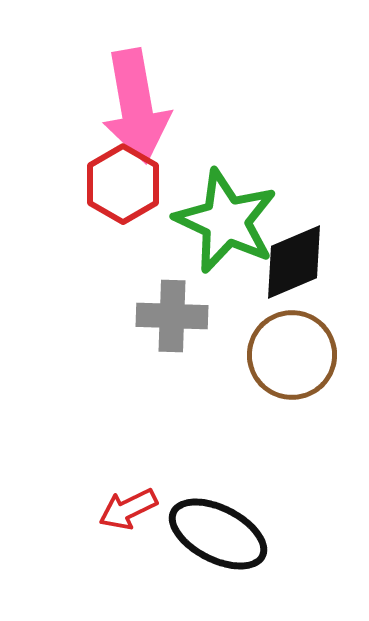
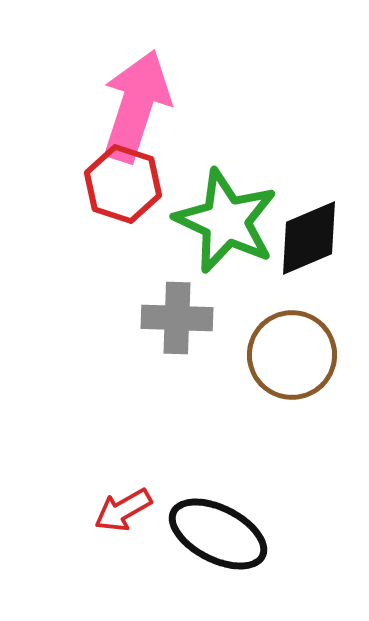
pink arrow: rotated 152 degrees counterclockwise
red hexagon: rotated 12 degrees counterclockwise
black diamond: moved 15 px right, 24 px up
gray cross: moved 5 px right, 2 px down
red arrow: moved 5 px left, 1 px down; rotated 4 degrees counterclockwise
